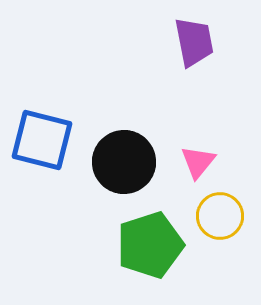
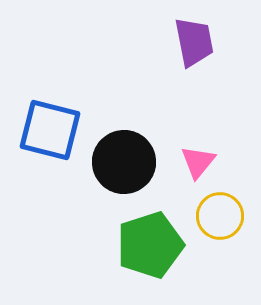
blue square: moved 8 px right, 10 px up
